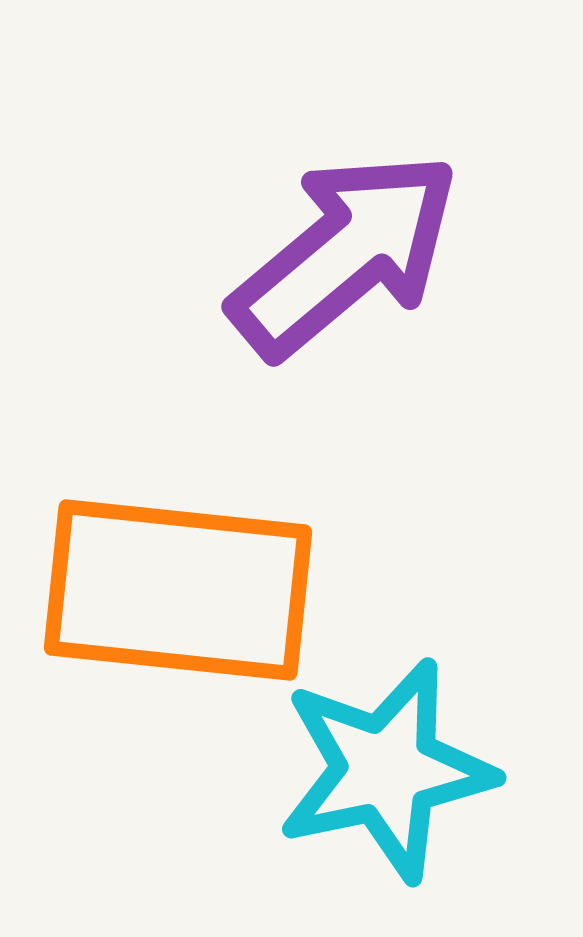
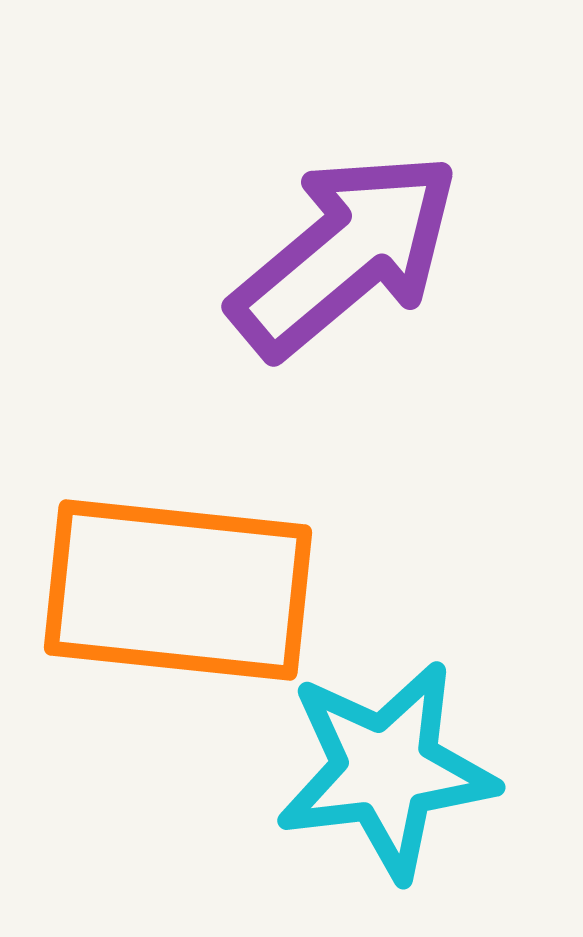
cyan star: rotated 5 degrees clockwise
